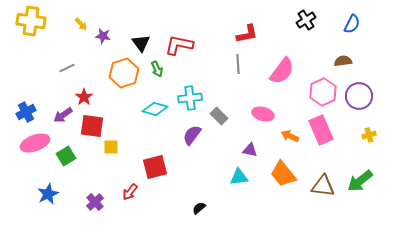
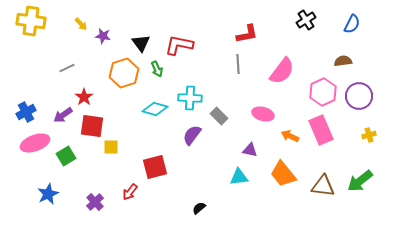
cyan cross at (190, 98): rotated 10 degrees clockwise
